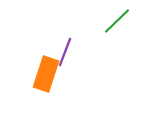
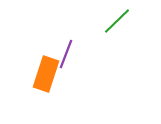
purple line: moved 1 px right, 2 px down
